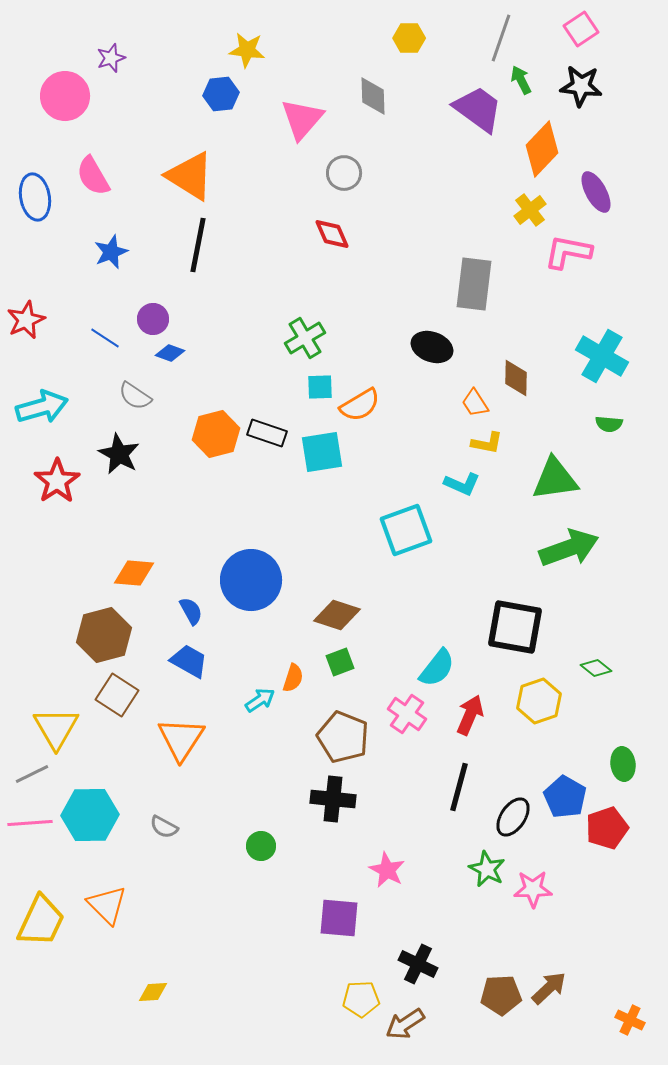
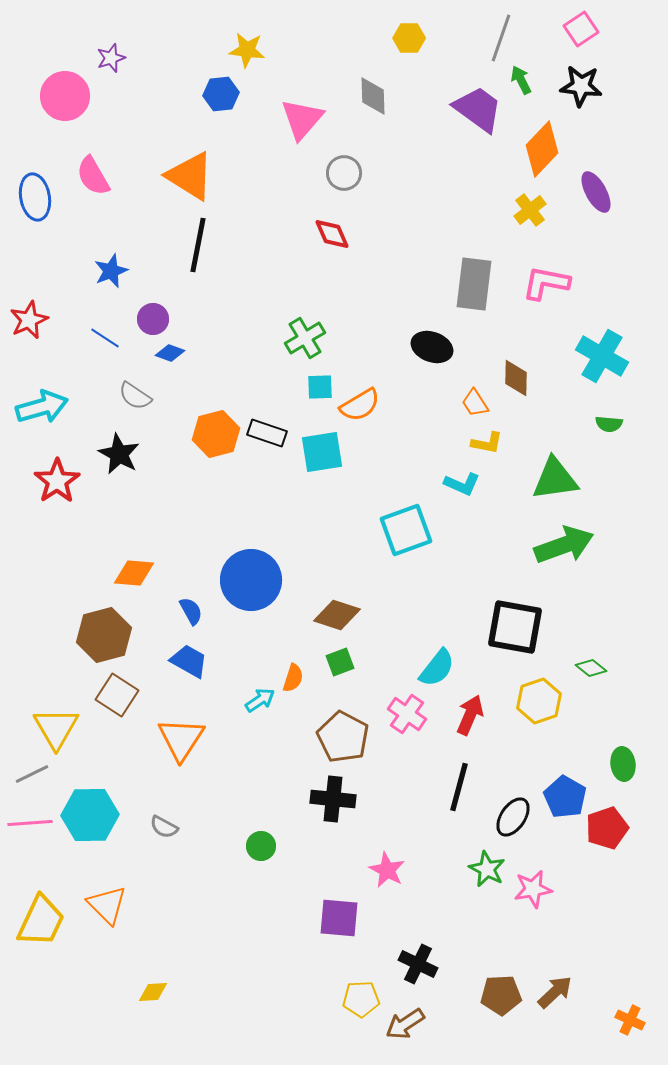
blue star at (111, 252): moved 19 px down
pink L-shape at (568, 252): moved 22 px left, 31 px down
red star at (26, 320): moved 3 px right
green arrow at (569, 548): moved 5 px left, 3 px up
green diamond at (596, 668): moved 5 px left
brown pentagon at (343, 737): rotated 6 degrees clockwise
pink star at (533, 889): rotated 9 degrees counterclockwise
brown arrow at (549, 988): moved 6 px right, 4 px down
